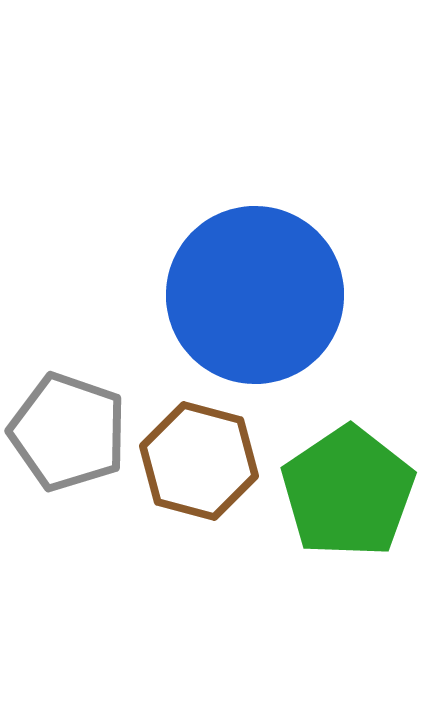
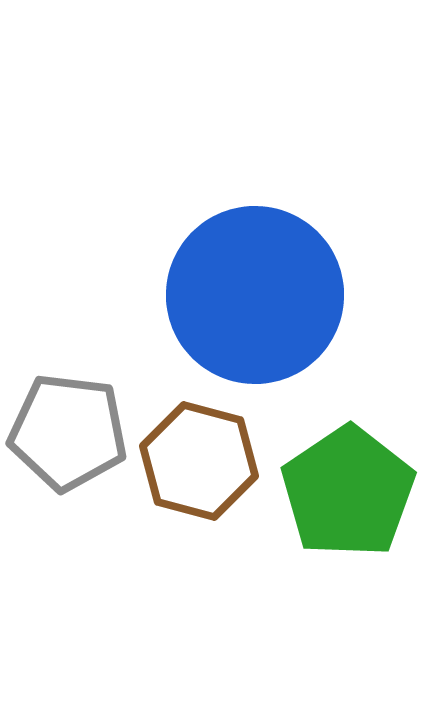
gray pentagon: rotated 12 degrees counterclockwise
